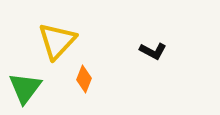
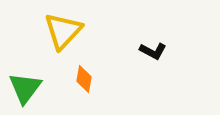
yellow triangle: moved 6 px right, 10 px up
orange diamond: rotated 12 degrees counterclockwise
